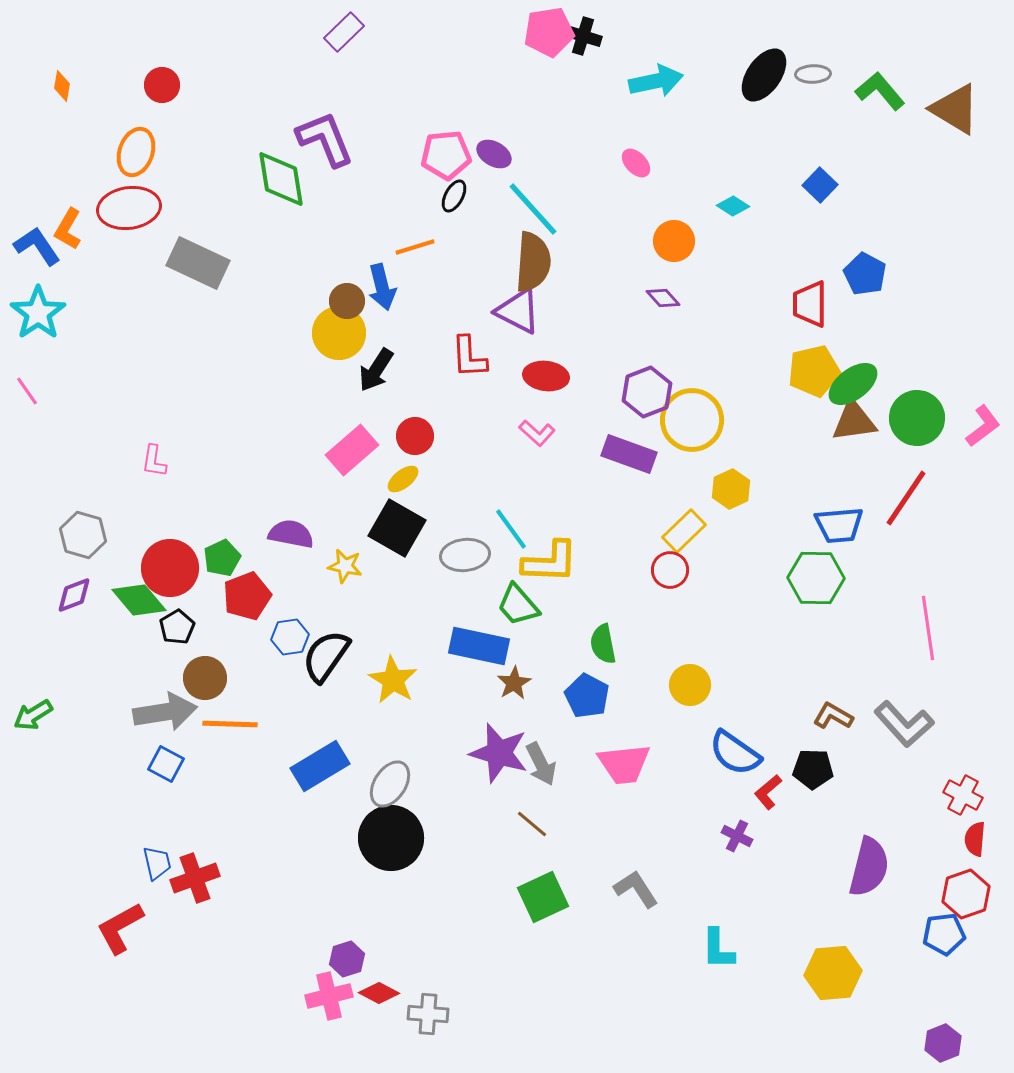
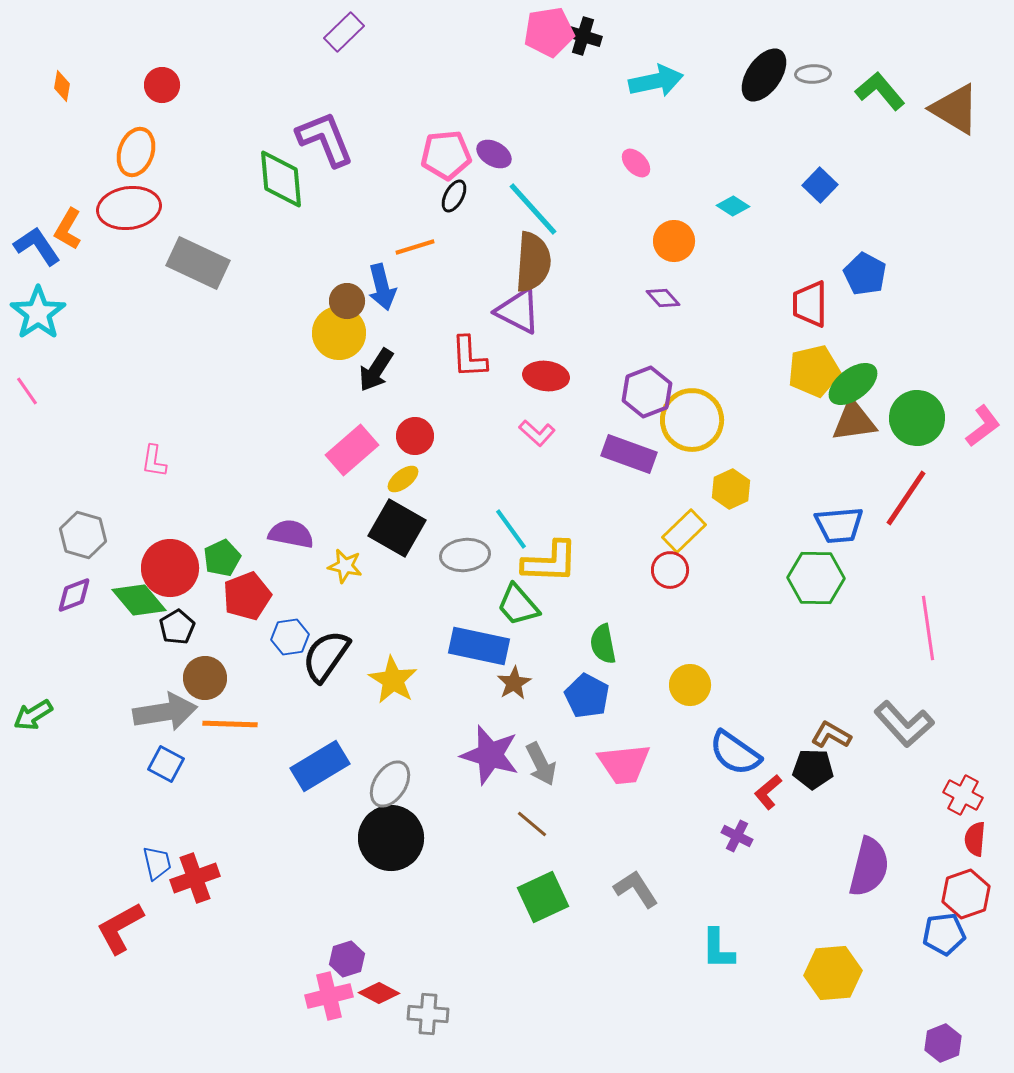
green diamond at (281, 179): rotated 4 degrees clockwise
brown L-shape at (833, 716): moved 2 px left, 19 px down
purple star at (499, 753): moved 9 px left, 2 px down
